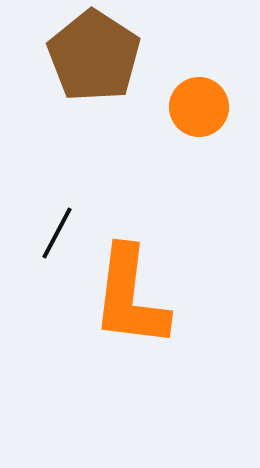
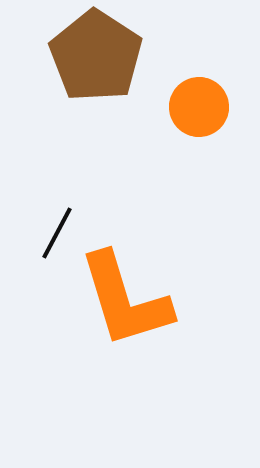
brown pentagon: moved 2 px right
orange L-shape: moved 5 px left, 3 px down; rotated 24 degrees counterclockwise
